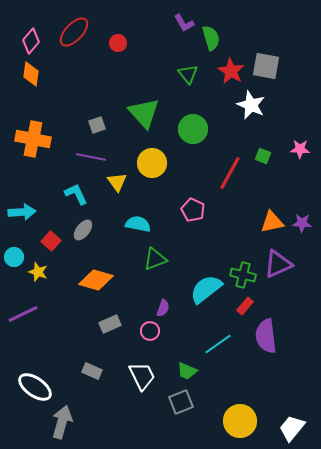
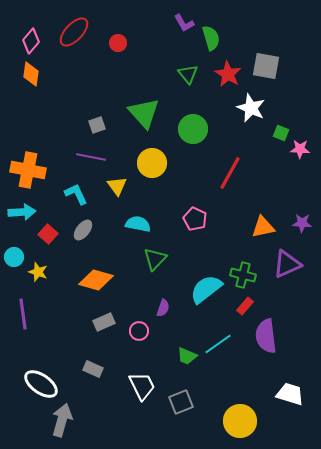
red star at (231, 71): moved 3 px left, 3 px down
white star at (251, 105): moved 3 px down
orange cross at (33, 139): moved 5 px left, 31 px down
green square at (263, 156): moved 18 px right, 23 px up
yellow triangle at (117, 182): moved 4 px down
pink pentagon at (193, 210): moved 2 px right, 9 px down
orange triangle at (272, 222): moved 9 px left, 5 px down
red square at (51, 241): moved 3 px left, 7 px up
green triangle at (155, 259): rotated 25 degrees counterclockwise
purple triangle at (278, 264): moved 9 px right
purple line at (23, 314): rotated 72 degrees counterclockwise
gray rectangle at (110, 324): moved 6 px left, 2 px up
pink circle at (150, 331): moved 11 px left
gray rectangle at (92, 371): moved 1 px right, 2 px up
green trapezoid at (187, 371): moved 15 px up
white trapezoid at (142, 376): moved 10 px down
white ellipse at (35, 387): moved 6 px right, 3 px up
gray arrow at (62, 422): moved 2 px up
white trapezoid at (292, 428): moved 2 px left, 34 px up; rotated 68 degrees clockwise
